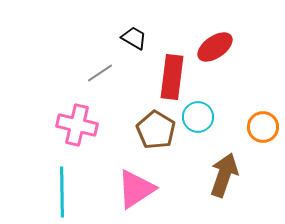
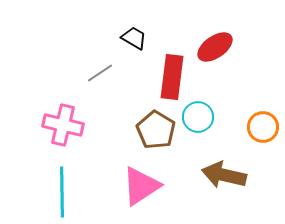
pink cross: moved 14 px left
brown arrow: rotated 96 degrees counterclockwise
pink triangle: moved 5 px right, 3 px up
